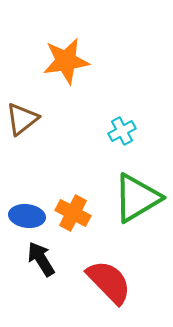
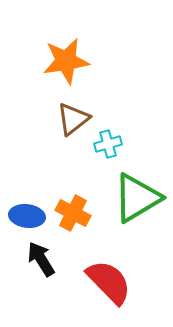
brown triangle: moved 51 px right
cyan cross: moved 14 px left, 13 px down; rotated 12 degrees clockwise
